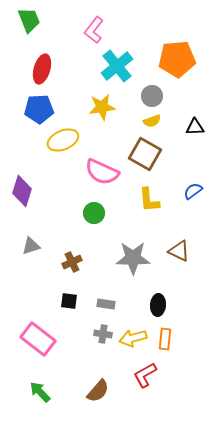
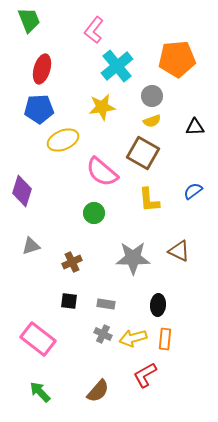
brown square: moved 2 px left, 1 px up
pink semicircle: rotated 16 degrees clockwise
gray cross: rotated 18 degrees clockwise
